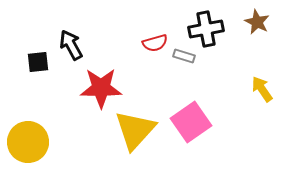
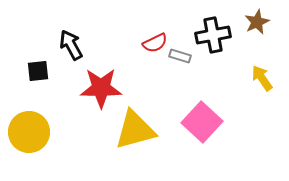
brown star: rotated 20 degrees clockwise
black cross: moved 7 px right, 6 px down
red semicircle: rotated 10 degrees counterclockwise
gray rectangle: moved 4 px left
black square: moved 9 px down
yellow arrow: moved 11 px up
pink square: moved 11 px right; rotated 12 degrees counterclockwise
yellow triangle: rotated 33 degrees clockwise
yellow circle: moved 1 px right, 10 px up
